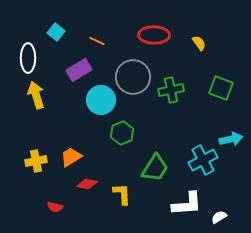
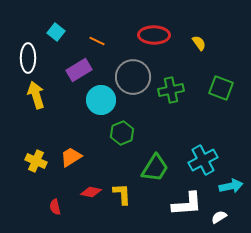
cyan arrow: moved 47 px down
yellow cross: rotated 35 degrees clockwise
red diamond: moved 4 px right, 8 px down
red semicircle: rotated 63 degrees clockwise
